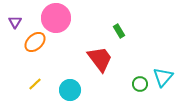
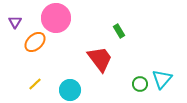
cyan triangle: moved 1 px left, 2 px down
